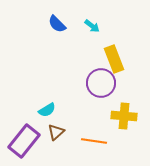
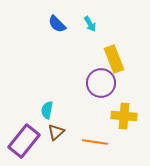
cyan arrow: moved 2 px left, 2 px up; rotated 21 degrees clockwise
cyan semicircle: rotated 132 degrees clockwise
orange line: moved 1 px right, 1 px down
